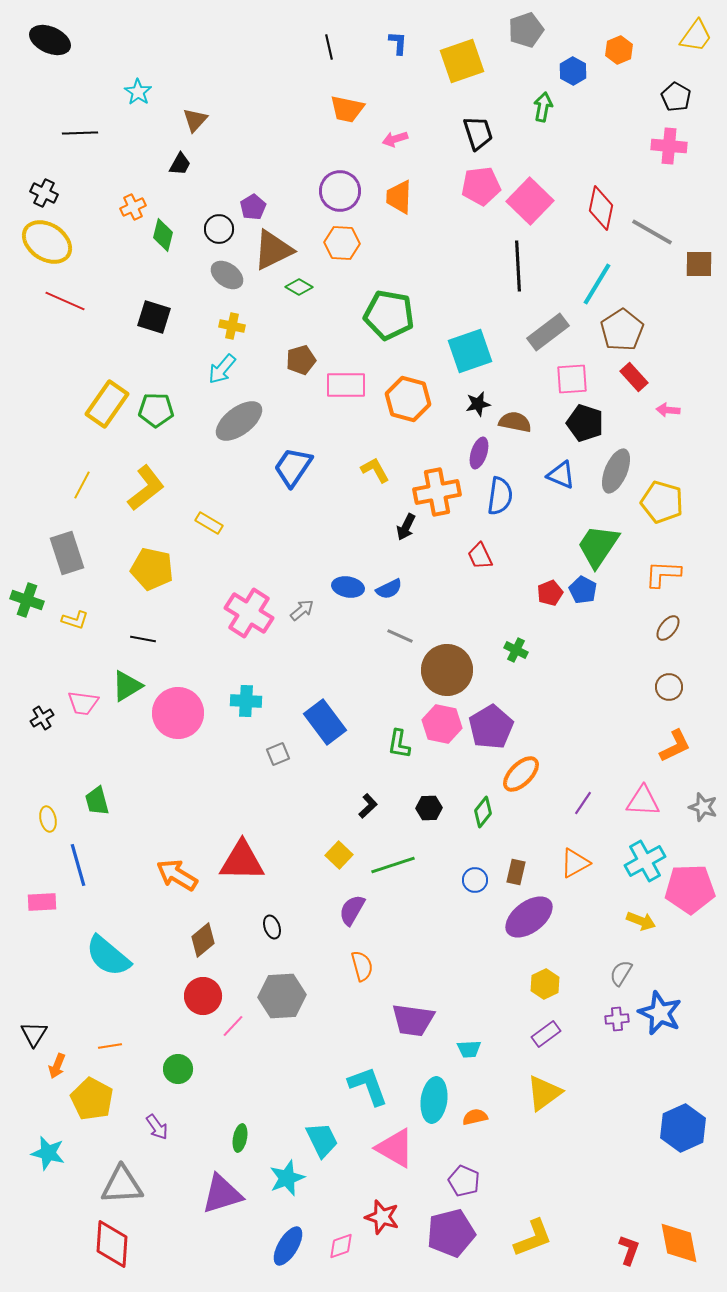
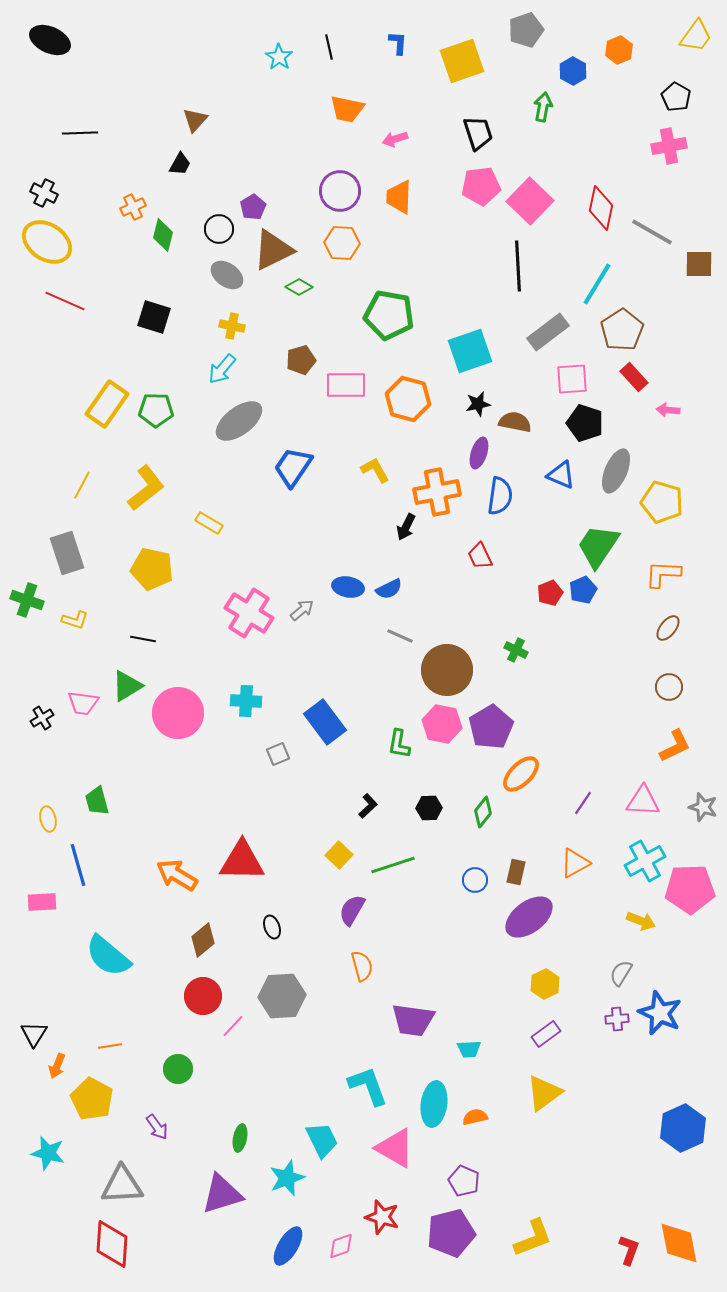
cyan star at (138, 92): moved 141 px right, 35 px up
pink cross at (669, 146): rotated 16 degrees counterclockwise
blue pentagon at (583, 590): rotated 20 degrees clockwise
cyan ellipse at (434, 1100): moved 4 px down
